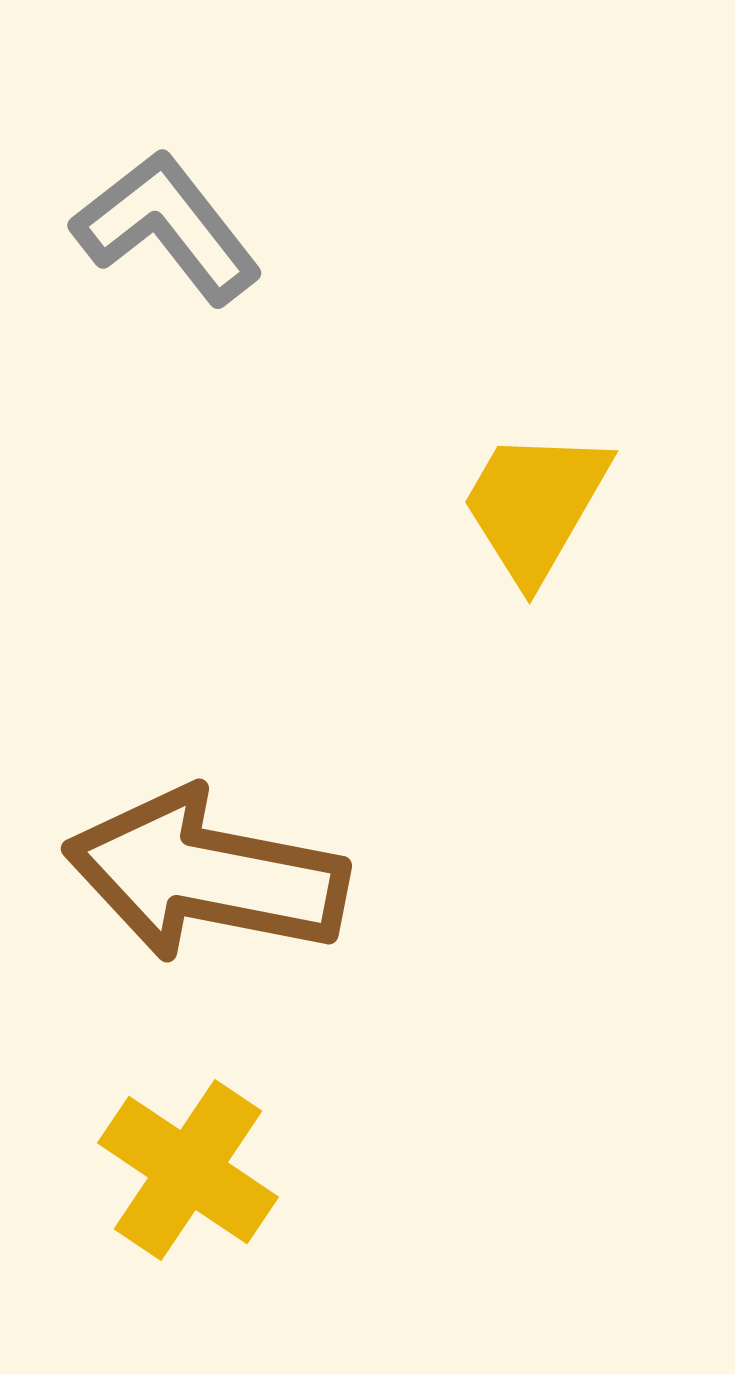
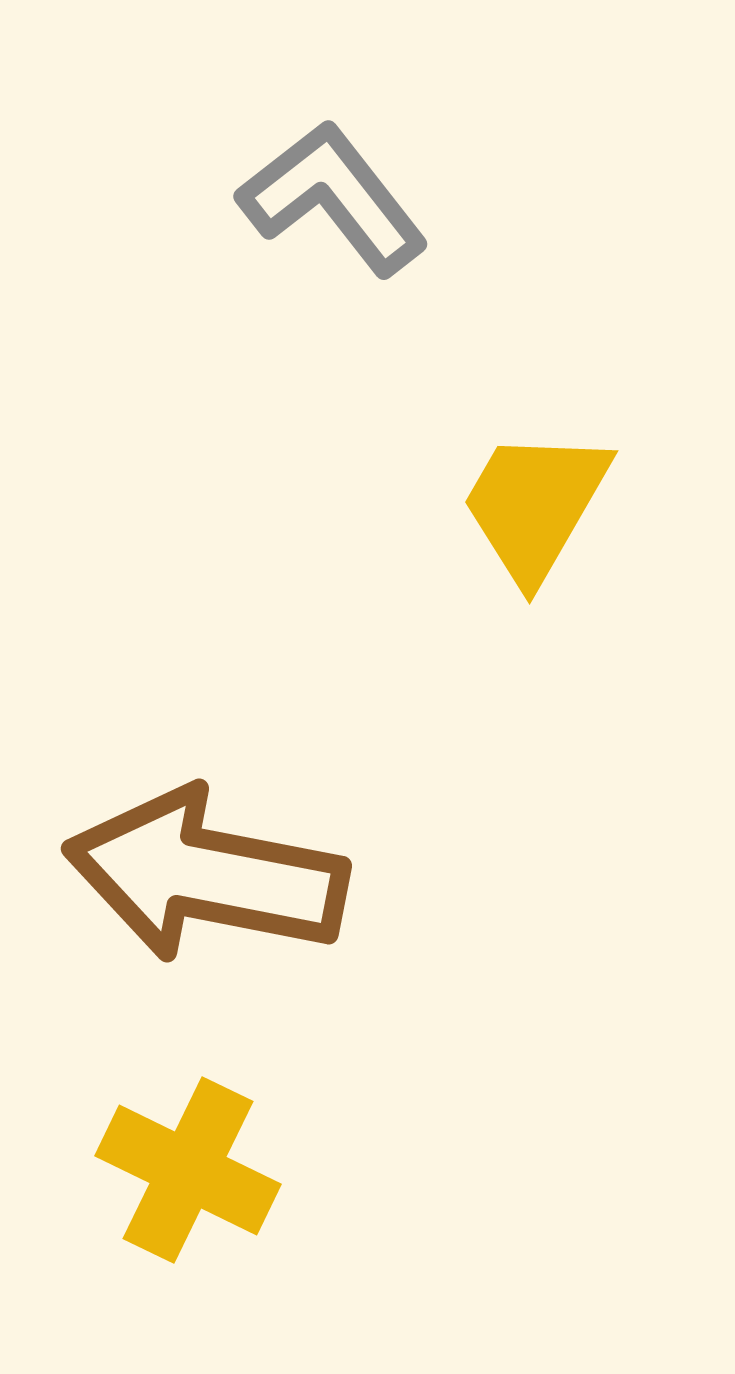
gray L-shape: moved 166 px right, 29 px up
yellow cross: rotated 8 degrees counterclockwise
